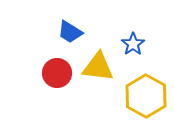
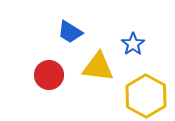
red circle: moved 8 px left, 2 px down
